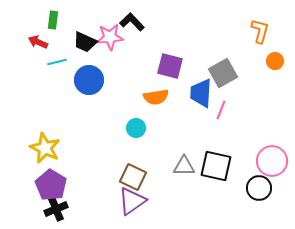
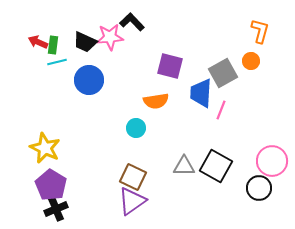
green rectangle: moved 25 px down
orange circle: moved 24 px left
orange semicircle: moved 4 px down
black square: rotated 16 degrees clockwise
